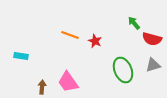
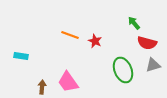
red semicircle: moved 5 px left, 4 px down
